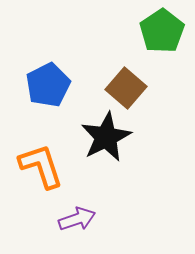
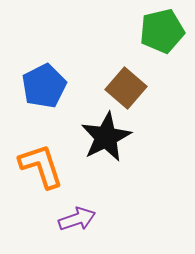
green pentagon: rotated 21 degrees clockwise
blue pentagon: moved 4 px left, 1 px down
